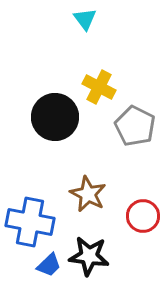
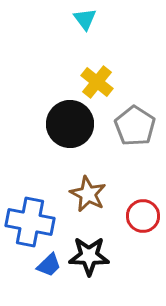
yellow cross: moved 2 px left, 5 px up; rotated 12 degrees clockwise
black circle: moved 15 px right, 7 px down
gray pentagon: rotated 6 degrees clockwise
black star: rotated 6 degrees counterclockwise
